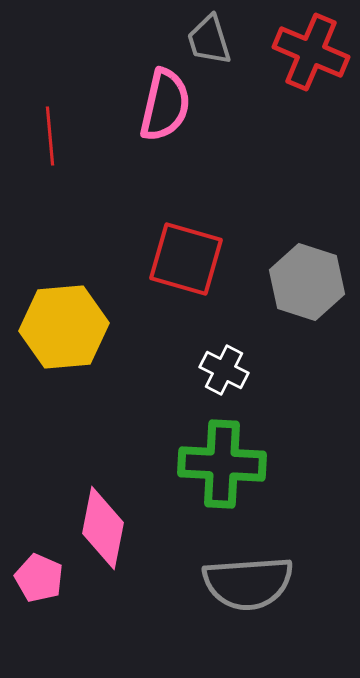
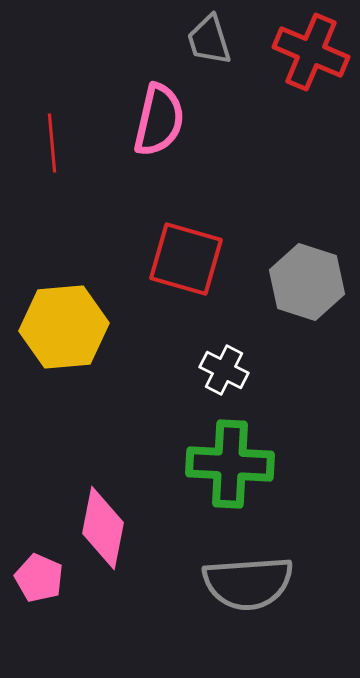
pink semicircle: moved 6 px left, 15 px down
red line: moved 2 px right, 7 px down
green cross: moved 8 px right
